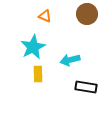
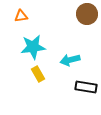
orange triangle: moved 24 px left; rotated 32 degrees counterclockwise
cyan star: rotated 20 degrees clockwise
yellow rectangle: rotated 28 degrees counterclockwise
